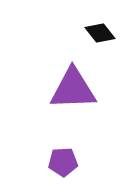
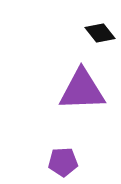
purple triangle: moved 9 px right, 1 px down
